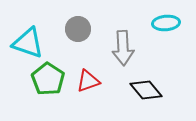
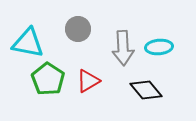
cyan ellipse: moved 7 px left, 24 px down
cyan triangle: rotated 8 degrees counterclockwise
red triangle: rotated 10 degrees counterclockwise
